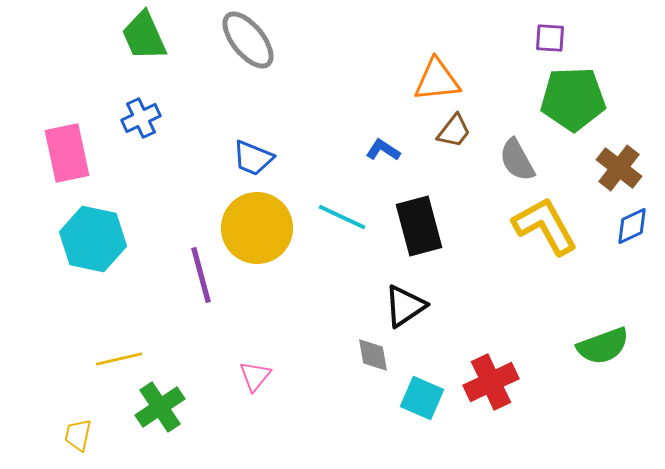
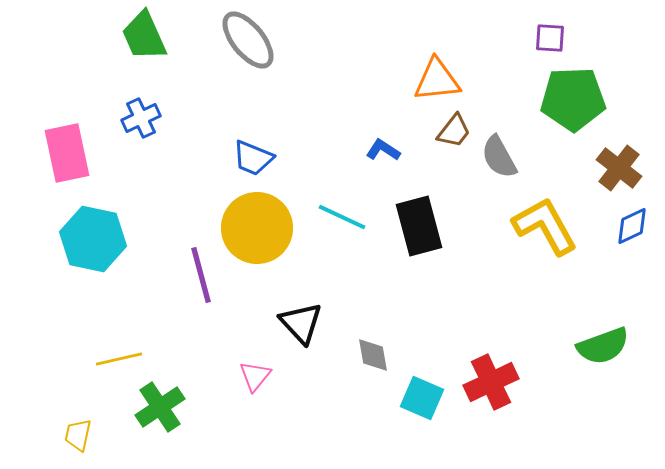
gray semicircle: moved 18 px left, 3 px up
black triangle: moved 104 px left, 17 px down; rotated 39 degrees counterclockwise
